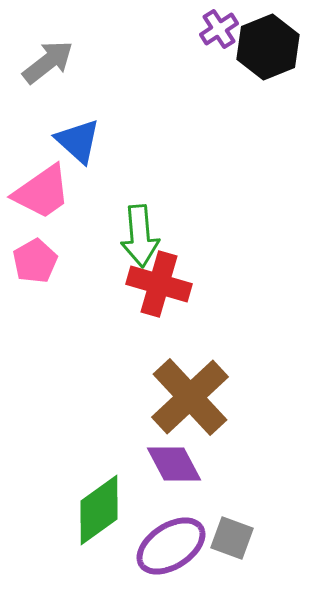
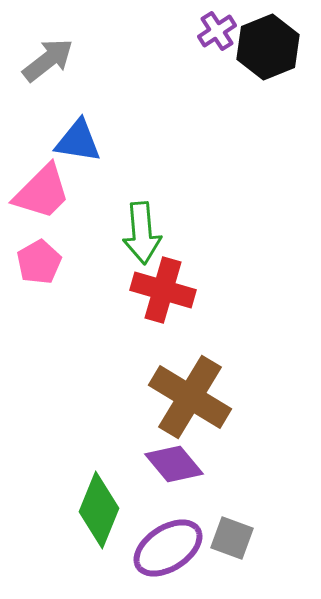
purple cross: moved 2 px left, 2 px down
gray arrow: moved 2 px up
blue triangle: rotated 33 degrees counterclockwise
pink trapezoid: rotated 10 degrees counterclockwise
green arrow: moved 2 px right, 3 px up
pink pentagon: moved 4 px right, 1 px down
red cross: moved 4 px right, 6 px down
brown cross: rotated 16 degrees counterclockwise
purple diamond: rotated 12 degrees counterclockwise
green diamond: rotated 32 degrees counterclockwise
purple ellipse: moved 3 px left, 2 px down
